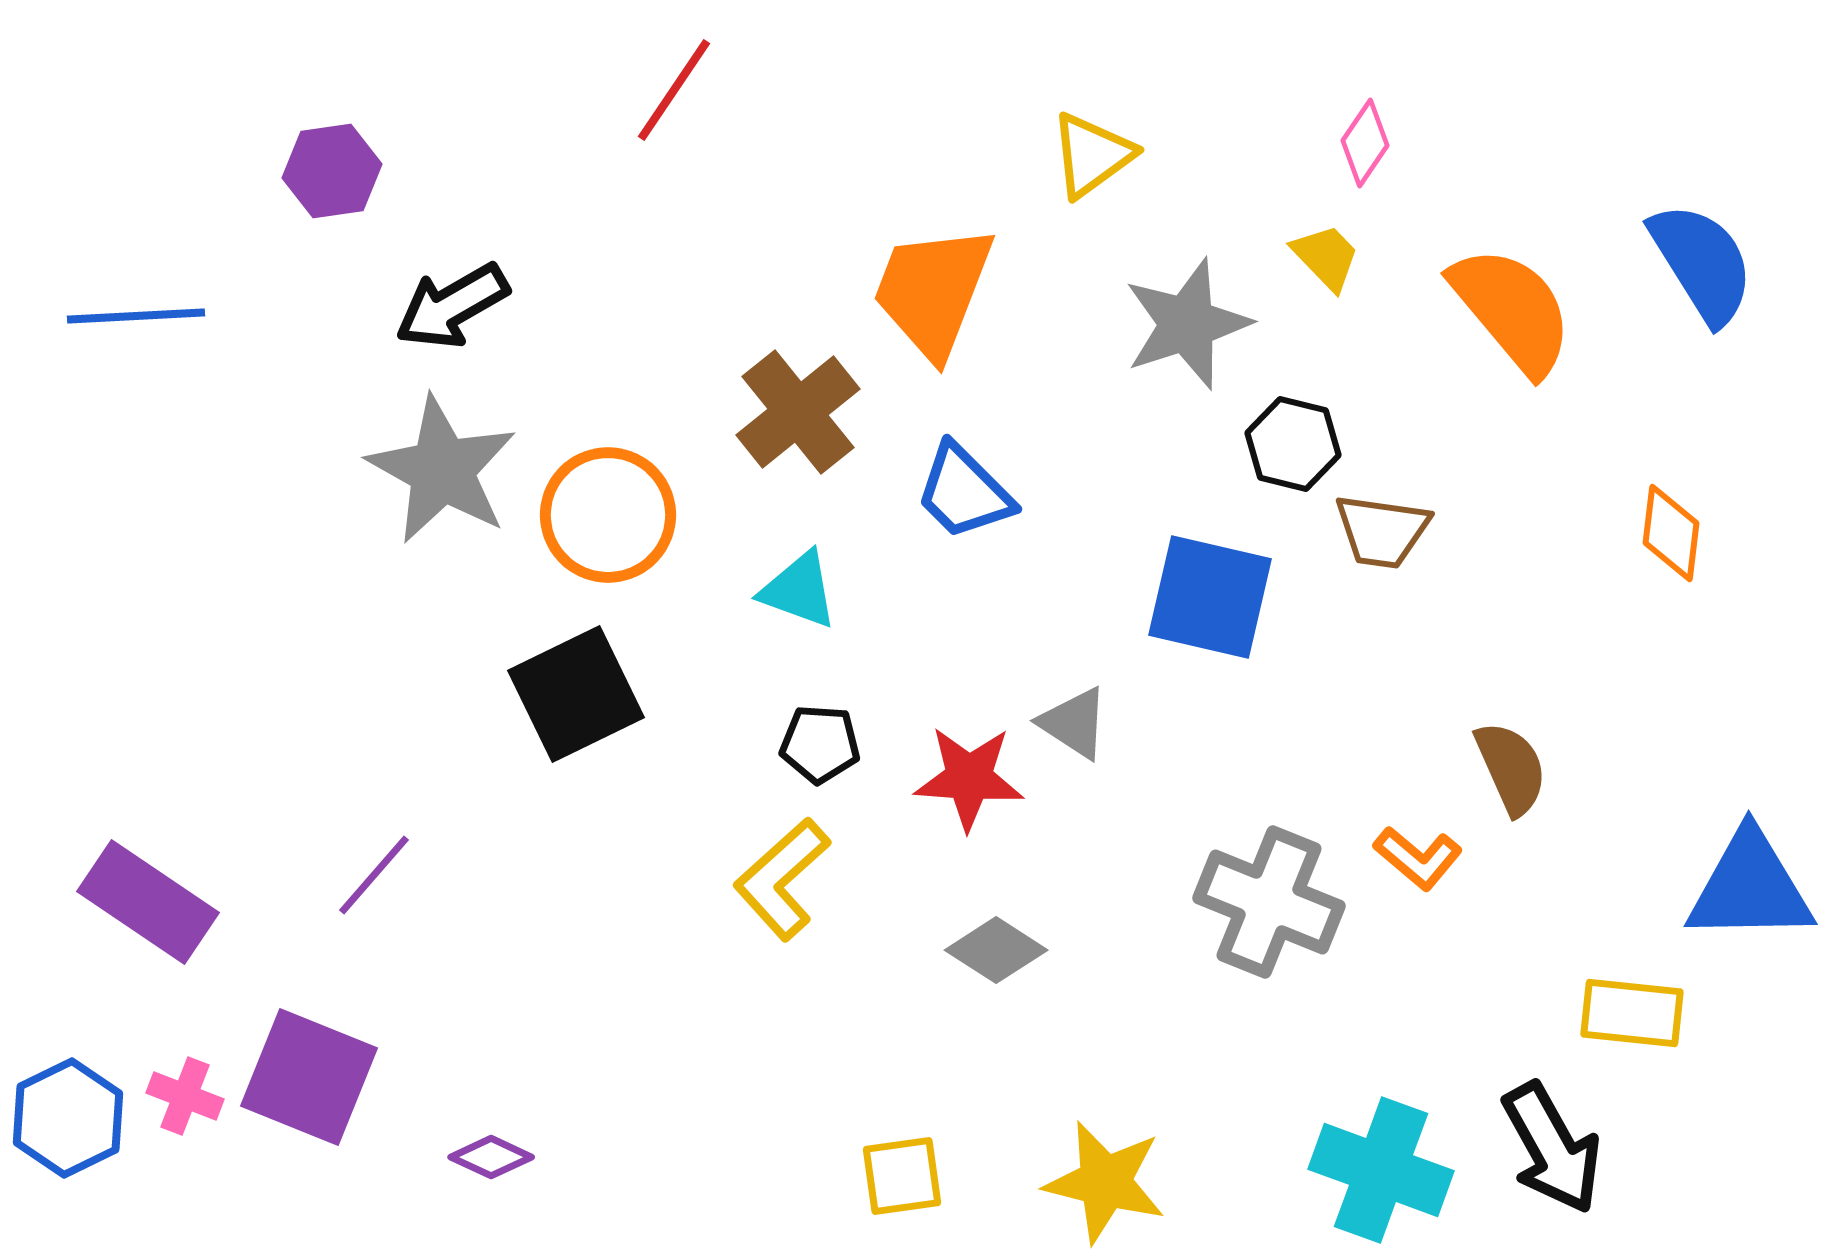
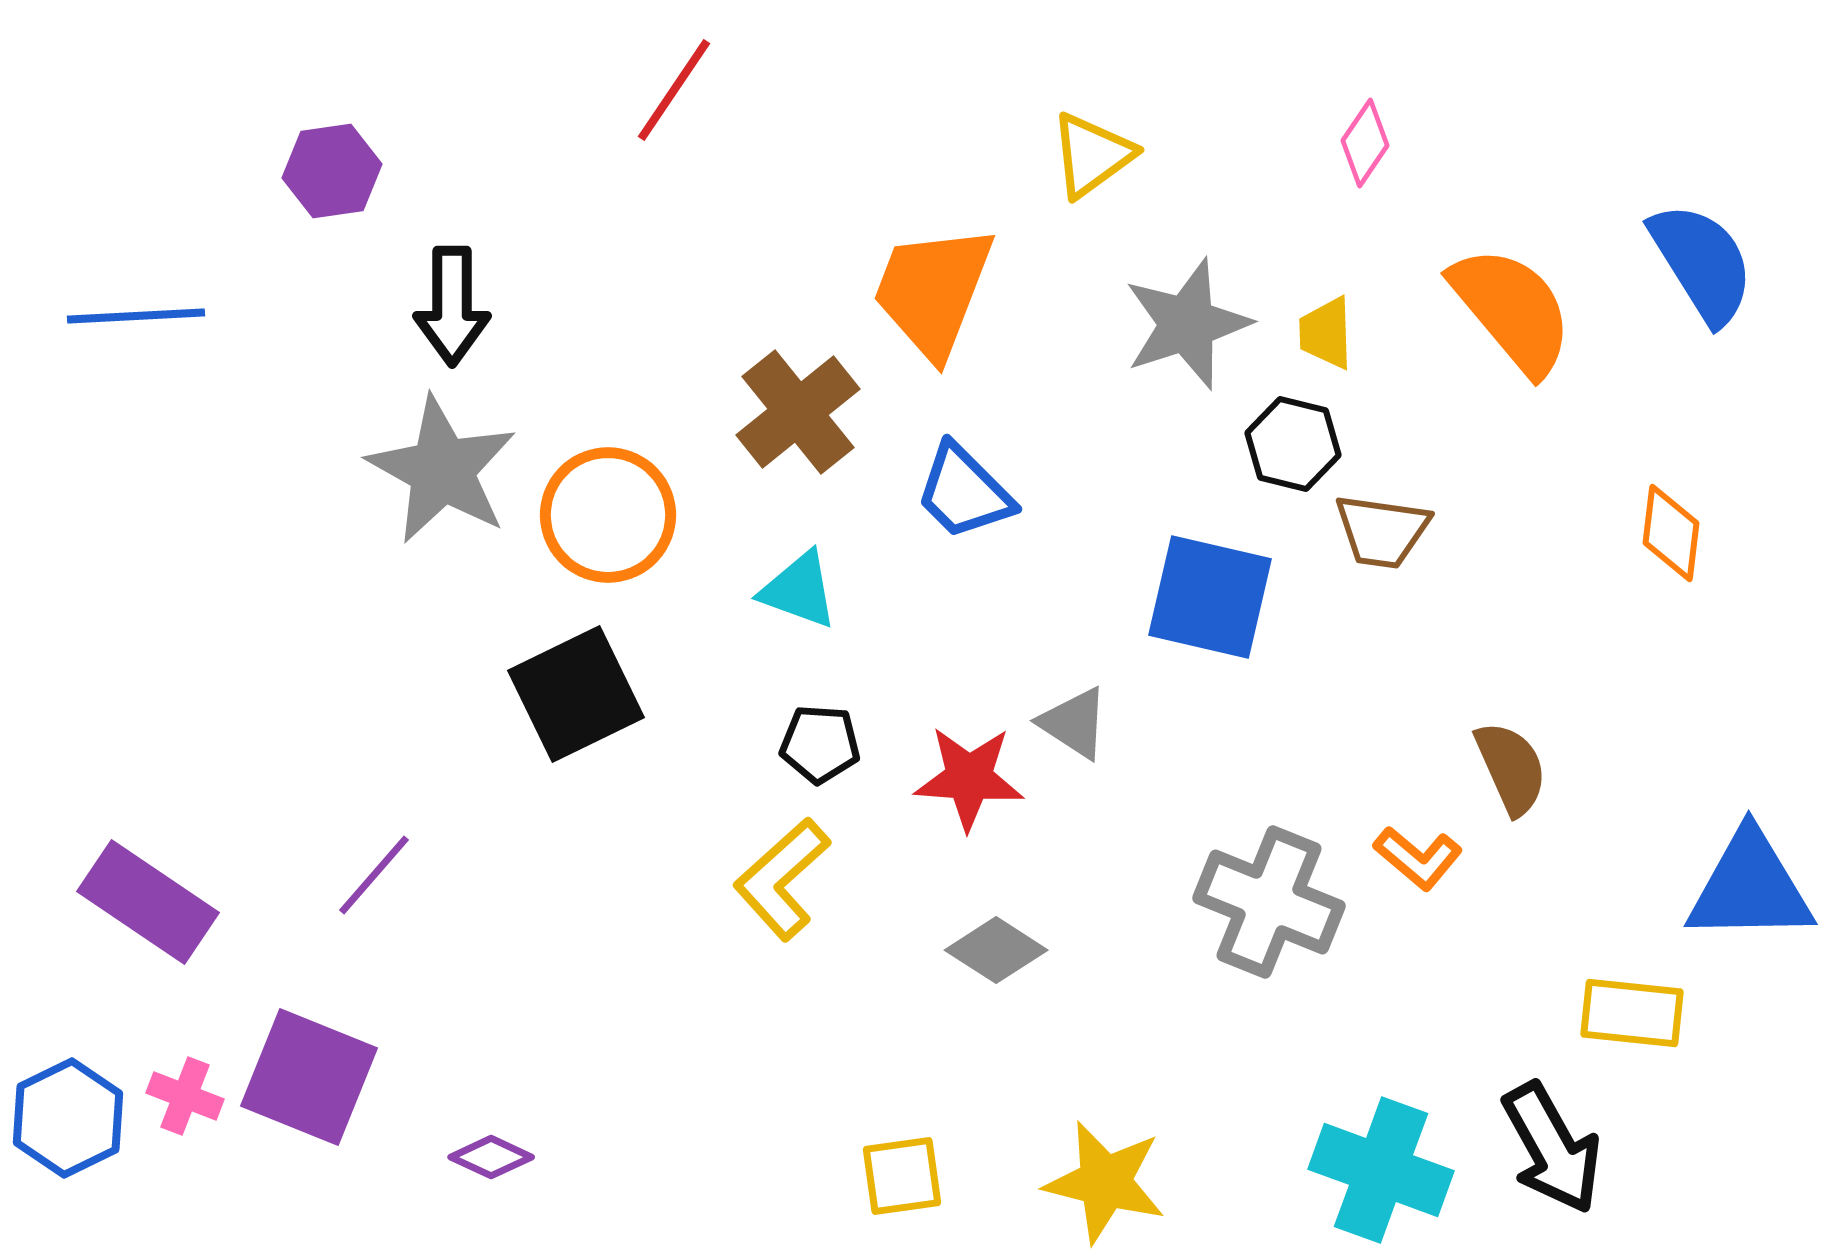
yellow trapezoid at (1326, 257): moved 76 px down; rotated 138 degrees counterclockwise
black arrow at (452, 306): rotated 60 degrees counterclockwise
